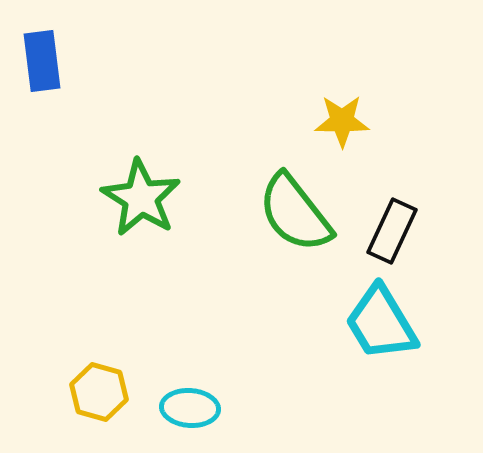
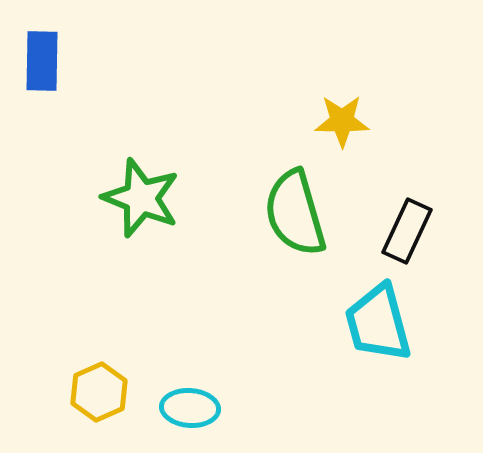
blue rectangle: rotated 8 degrees clockwise
green star: rotated 10 degrees counterclockwise
green semicircle: rotated 22 degrees clockwise
black rectangle: moved 15 px right
cyan trapezoid: moved 3 px left; rotated 16 degrees clockwise
yellow hexagon: rotated 20 degrees clockwise
